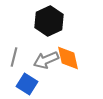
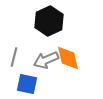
blue square: rotated 20 degrees counterclockwise
